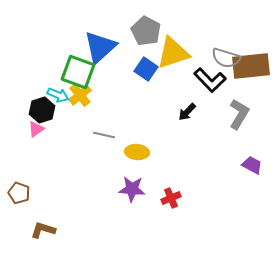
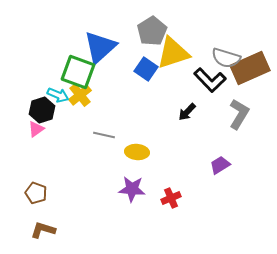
gray pentagon: moved 6 px right; rotated 12 degrees clockwise
brown rectangle: moved 1 px left, 2 px down; rotated 18 degrees counterclockwise
purple trapezoid: moved 32 px left; rotated 60 degrees counterclockwise
brown pentagon: moved 17 px right
